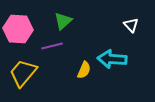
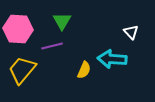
green triangle: moved 1 px left; rotated 18 degrees counterclockwise
white triangle: moved 7 px down
yellow trapezoid: moved 1 px left, 3 px up
